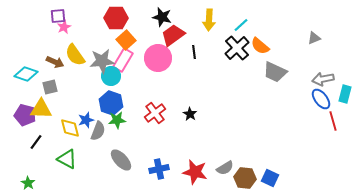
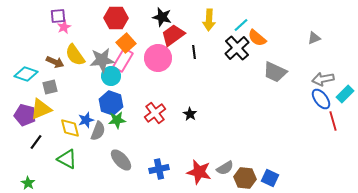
orange square at (126, 40): moved 3 px down
orange semicircle at (260, 46): moved 3 px left, 8 px up
gray star at (102, 61): moved 1 px up
cyan rectangle at (345, 94): rotated 30 degrees clockwise
yellow triangle at (41, 109): rotated 25 degrees counterclockwise
red star at (195, 172): moved 4 px right
